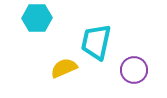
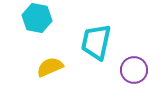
cyan hexagon: rotated 12 degrees clockwise
yellow semicircle: moved 14 px left, 1 px up
